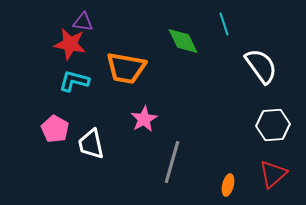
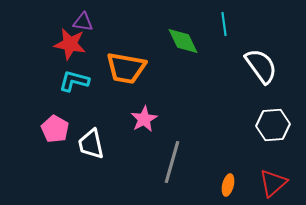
cyan line: rotated 10 degrees clockwise
red triangle: moved 9 px down
